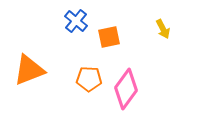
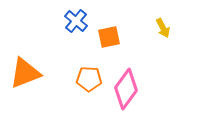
yellow arrow: moved 1 px up
orange triangle: moved 4 px left, 3 px down
